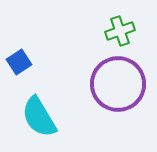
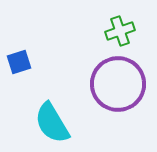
blue square: rotated 15 degrees clockwise
cyan semicircle: moved 13 px right, 6 px down
